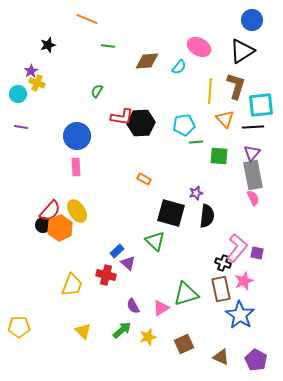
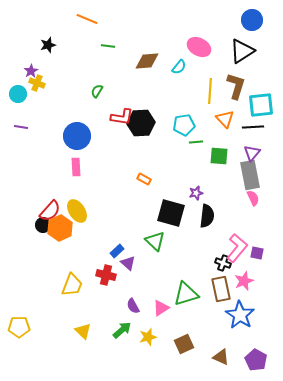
gray rectangle at (253, 175): moved 3 px left
